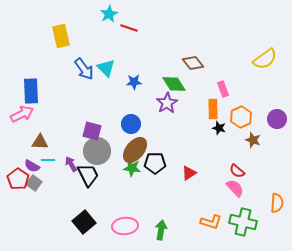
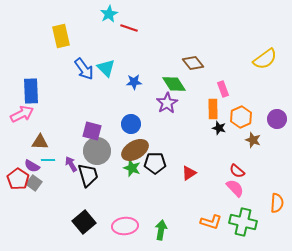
brown ellipse: rotated 20 degrees clockwise
green star: rotated 12 degrees clockwise
black trapezoid: rotated 10 degrees clockwise
